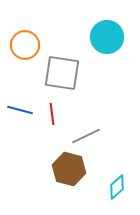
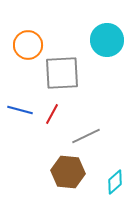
cyan circle: moved 3 px down
orange circle: moved 3 px right
gray square: rotated 12 degrees counterclockwise
red line: rotated 35 degrees clockwise
brown hexagon: moved 1 px left, 3 px down; rotated 8 degrees counterclockwise
cyan diamond: moved 2 px left, 5 px up
